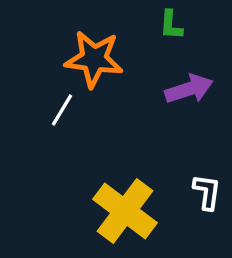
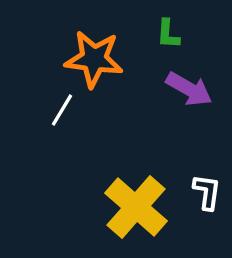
green L-shape: moved 3 px left, 9 px down
purple arrow: rotated 48 degrees clockwise
yellow cross: moved 11 px right, 4 px up; rotated 4 degrees clockwise
